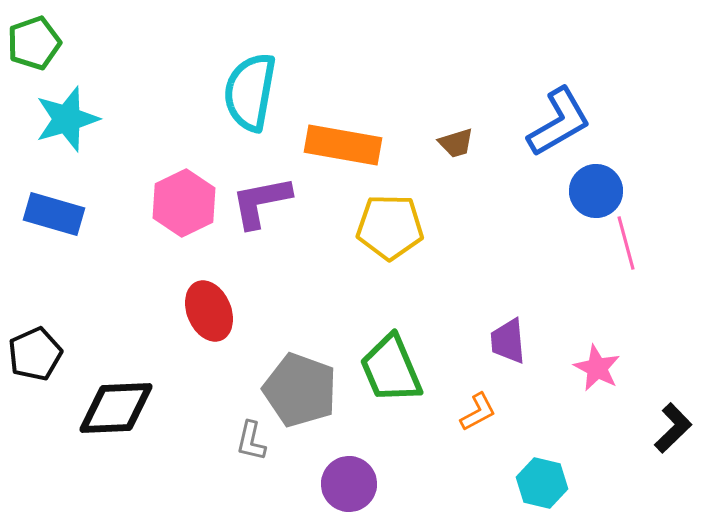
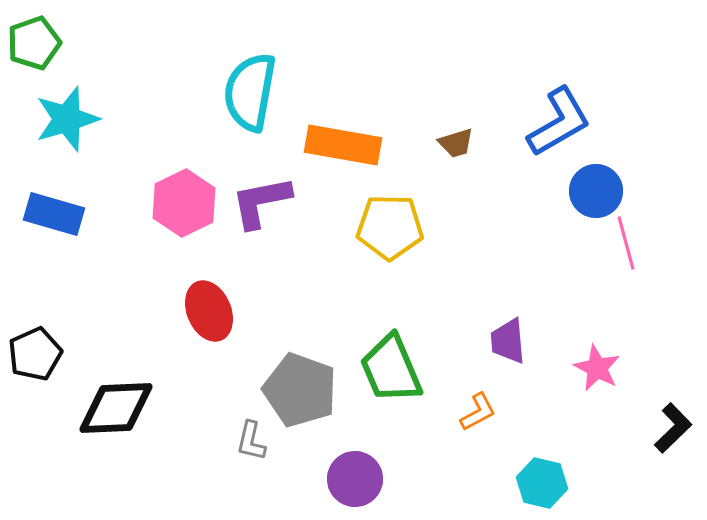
purple circle: moved 6 px right, 5 px up
